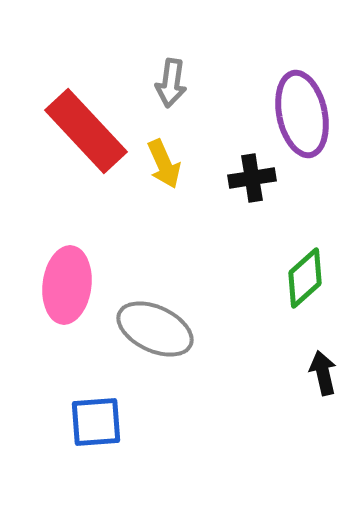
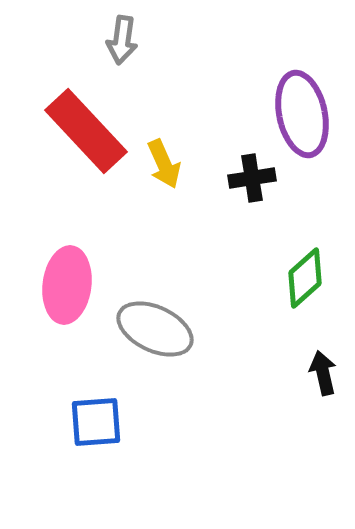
gray arrow: moved 49 px left, 43 px up
